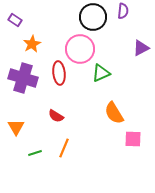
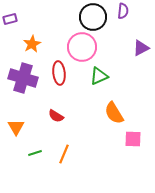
purple rectangle: moved 5 px left, 1 px up; rotated 48 degrees counterclockwise
pink circle: moved 2 px right, 2 px up
green triangle: moved 2 px left, 3 px down
orange line: moved 6 px down
